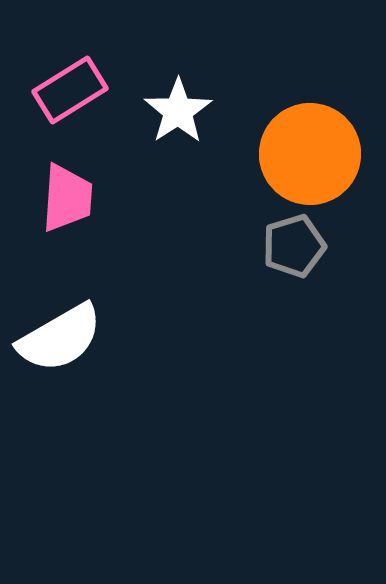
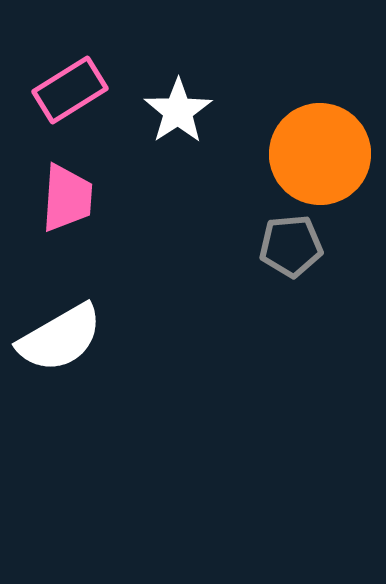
orange circle: moved 10 px right
gray pentagon: moved 3 px left; rotated 12 degrees clockwise
